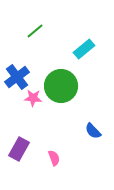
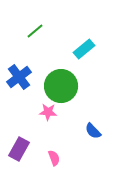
blue cross: moved 2 px right
pink star: moved 15 px right, 14 px down
